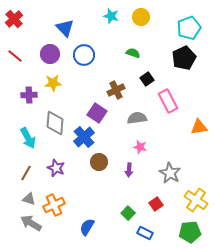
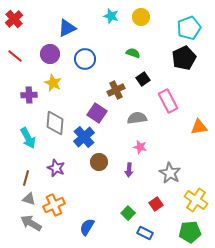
blue triangle: moved 2 px right; rotated 48 degrees clockwise
blue circle: moved 1 px right, 4 px down
black square: moved 4 px left
yellow star: rotated 30 degrees clockwise
brown line: moved 5 px down; rotated 14 degrees counterclockwise
